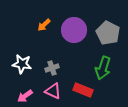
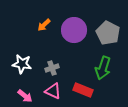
pink arrow: rotated 105 degrees counterclockwise
